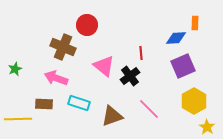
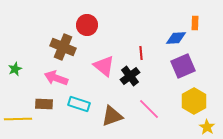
cyan rectangle: moved 1 px down
